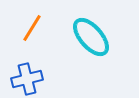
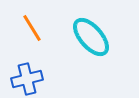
orange line: rotated 64 degrees counterclockwise
